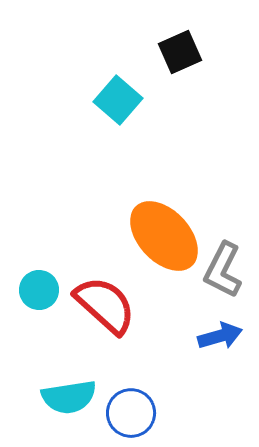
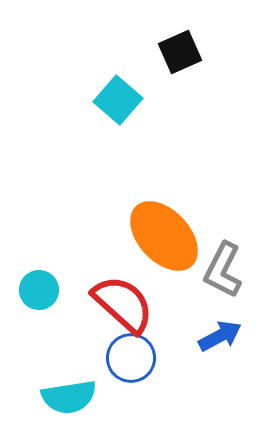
red semicircle: moved 18 px right, 1 px up
blue arrow: rotated 12 degrees counterclockwise
blue circle: moved 55 px up
